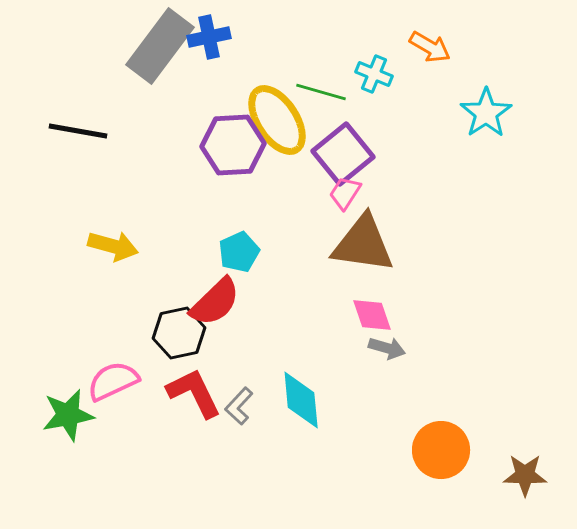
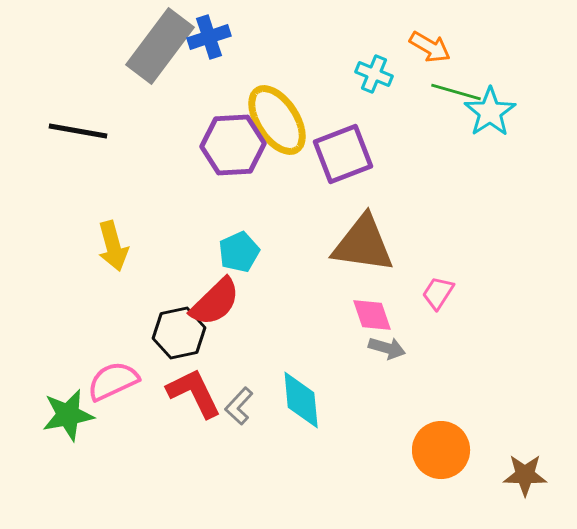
blue cross: rotated 6 degrees counterclockwise
green line: moved 135 px right
cyan star: moved 4 px right, 1 px up
purple square: rotated 18 degrees clockwise
pink trapezoid: moved 93 px right, 100 px down
yellow arrow: rotated 60 degrees clockwise
